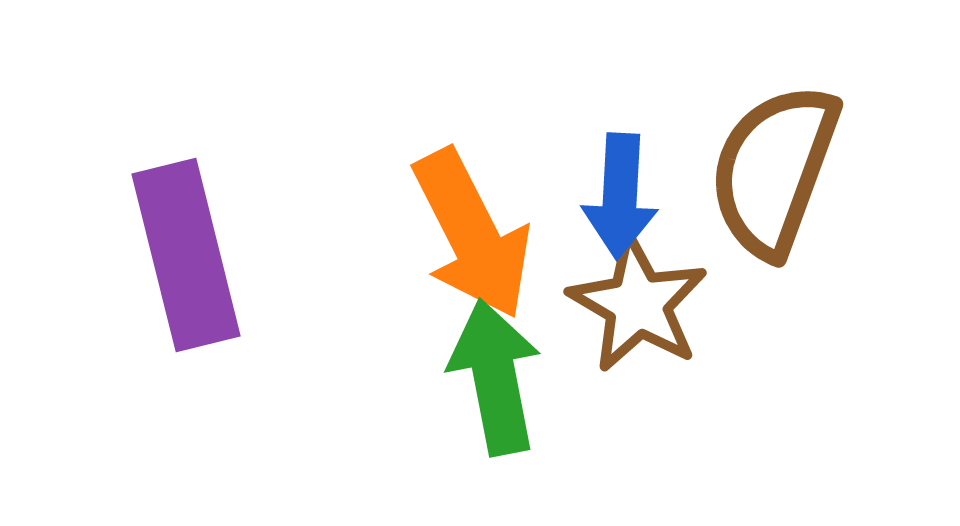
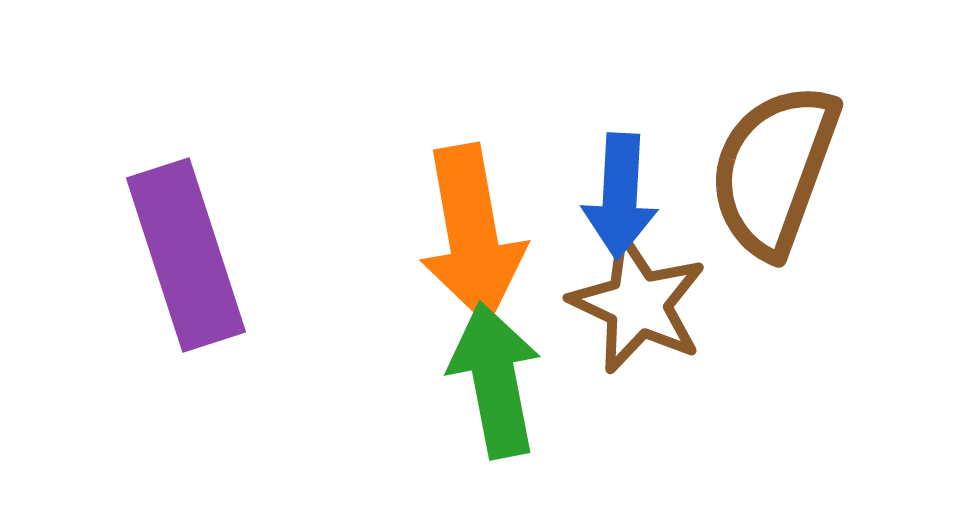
orange arrow: rotated 17 degrees clockwise
purple rectangle: rotated 4 degrees counterclockwise
brown star: rotated 5 degrees counterclockwise
green arrow: moved 3 px down
